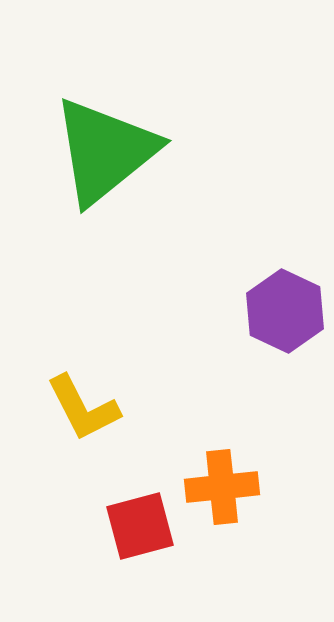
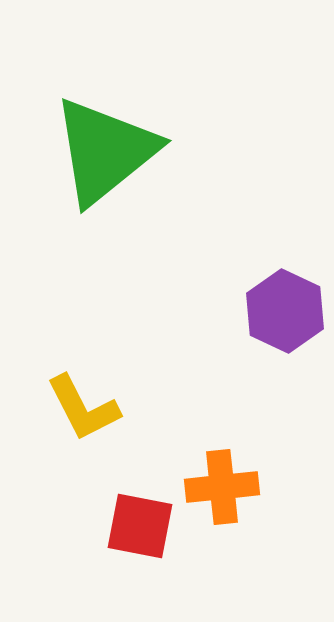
red square: rotated 26 degrees clockwise
